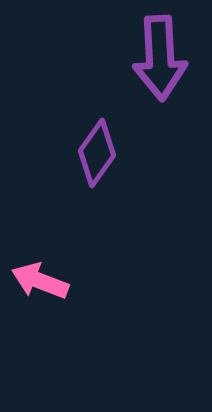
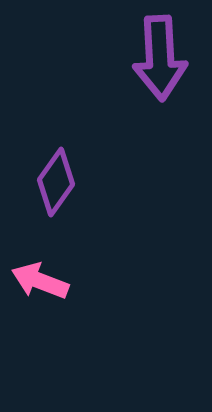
purple diamond: moved 41 px left, 29 px down
